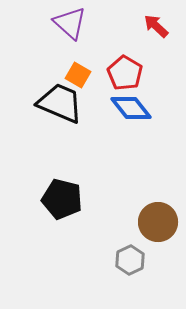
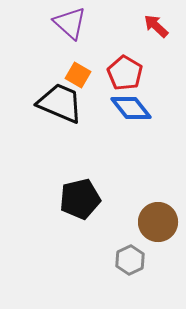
black pentagon: moved 18 px right; rotated 27 degrees counterclockwise
